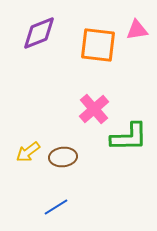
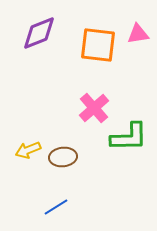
pink triangle: moved 1 px right, 4 px down
pink cross: moved 1 px up
yellow arrow: moved 2 px up; rotated 15 degrees clockwise
